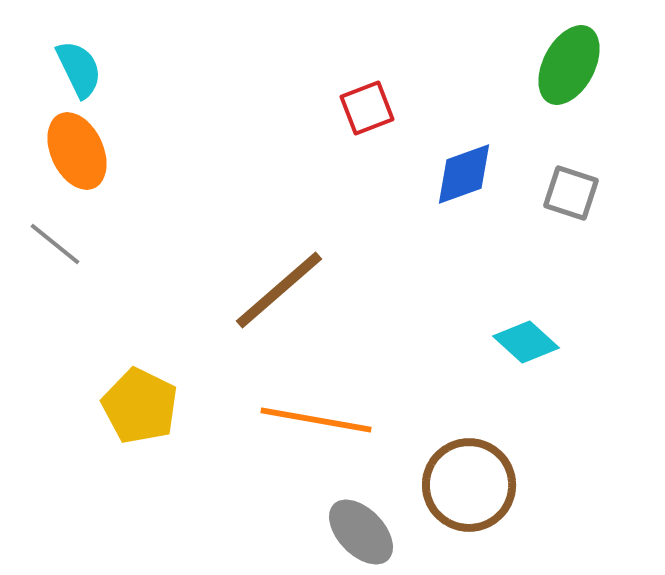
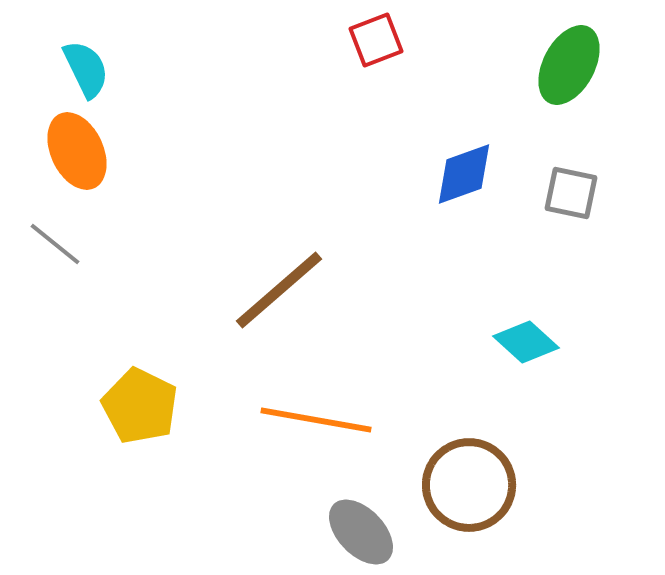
cyan semicircle: moved 7 px right
red square: moved 9 px right, 68 px up
gray square: rotated 6 degrees counterclockwise
